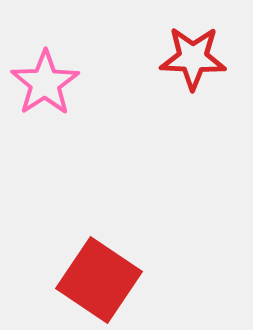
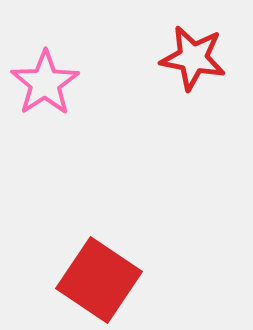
red star: rotated 8 degrees clockwise
